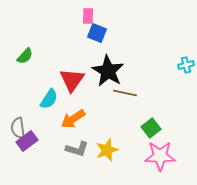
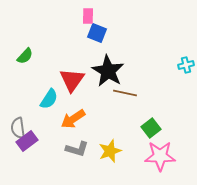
yellow star: moved 3 px right, 1 px down
